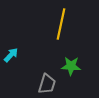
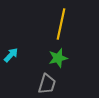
green star: moved 13 px left, 8 px up; rotated 18 degrees counterclockwise
